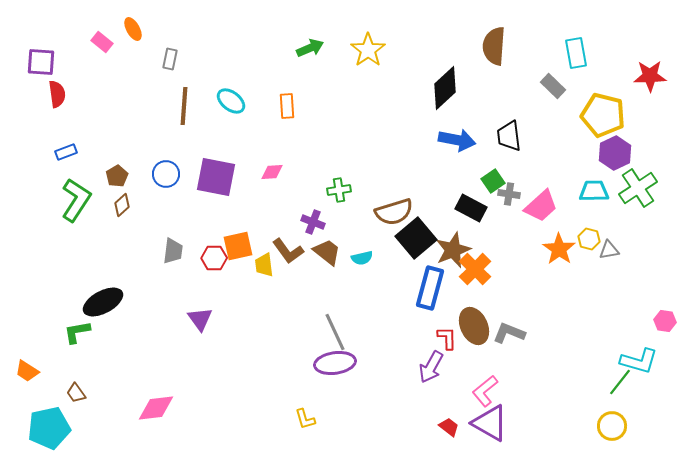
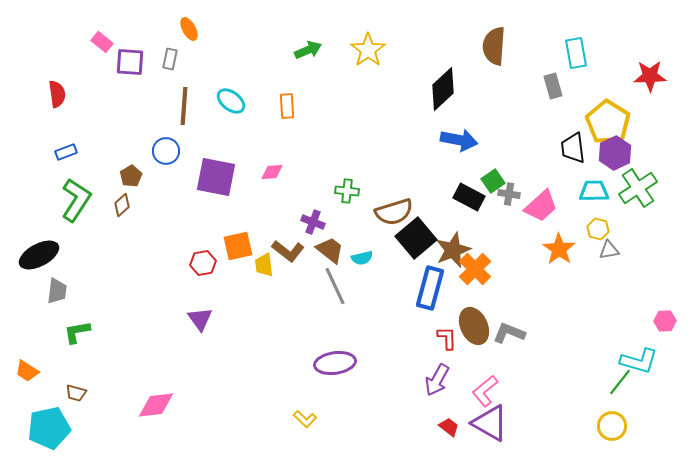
orange ellipse at (133, 29): moved 56 px right
green arrow at (310, 48): moved 2 px left, 2 px down
purple square at (41, 62): moved 89 px right
gray rectangle at (553, 86): rotated 30 degrees clockwise
black diamond at (445, 88): moved 2 px left, 1 px down
yellow pentagon at (603, 115): moved 5 px right, 7 px down; rotated 18 degrees clockwise
black trapezoid at (509, 136): moved 64 px right, 12 px down
blue arrow at (457, 140): moved 2 px right
blue circle at (166, 174): moved 23 px up
brown pentagon at (117, 176): moved 14 px right
green cross at (339, 190): moved 8 px right, 1 px down; rotated 15 degrees clockwise
black rectangle at (471, 208): moved 2 px left, 11 px up
yellow hexagon at (589, 239): moved 9 px right, 10 px up
gray trapezoid at (173, 251): moved 116 px left, 40 px down
brown L-shape at (288, 251): rotated 16 degrees counterclockwise
brown trapezoid at (327, 252): moved 3 px right, 2 px up
red hexagon at (214, 258): moved 11 px left, 5 px down; rotated 10 degrees counterclockwise
black ellipse at (103, 302): moved 64 px left, 47 px up
pink hexagon at (665, 321): rotated 10 degrees counterclockwise
gray line at (335, 332): moved 46 px up
purple arrow at (431, 367): moved 6 px right, 13 px down
brown trapezoid at (76, 393): rotated 40 degrees counterclockwise
pink diamond at (156, 408): moved 3 px up
yellow L-shape at (305, 419): rotated 30 degrees counterclockwise
